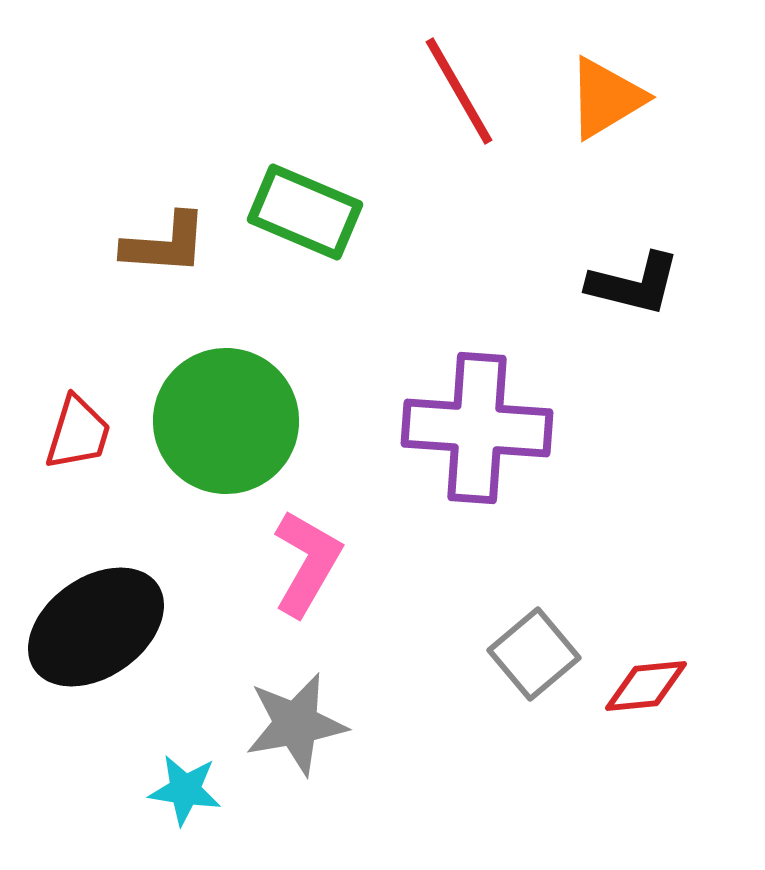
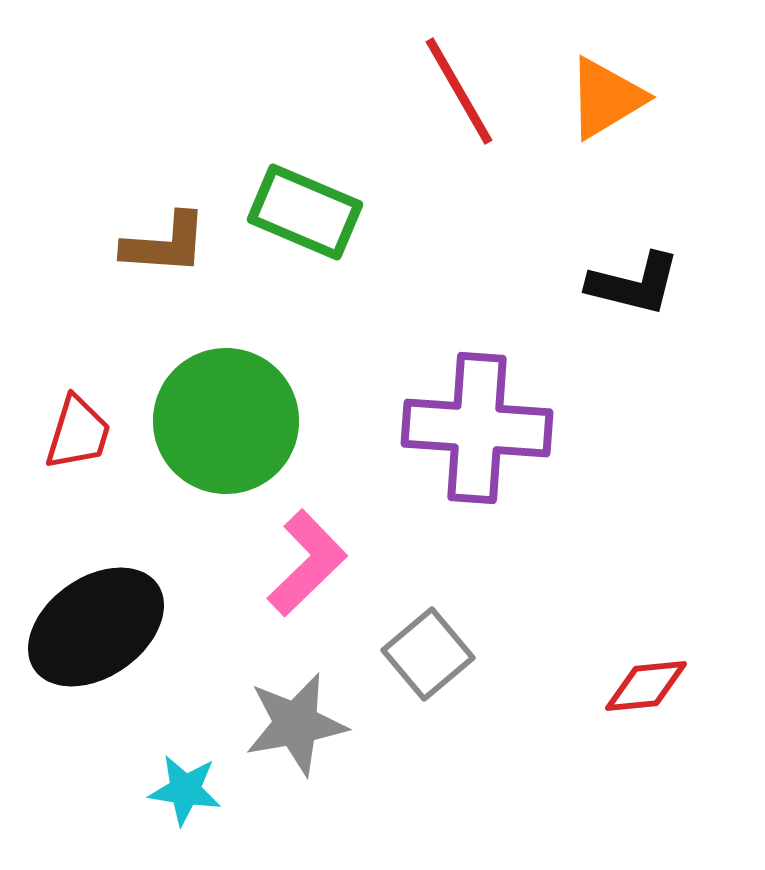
pink L-shape: rotated 16 degrees clockwise
gray square: moved 106 px left
